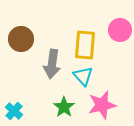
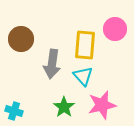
pink circle: moved 5 px left, 1 px up
cyan cross: rotated 24 degrees counterclockwise
